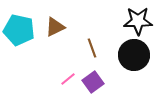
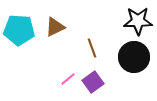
cyan pentagon: rotated 8 degrees counterclockwise
black circle: moved 2 px down
